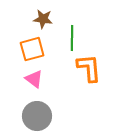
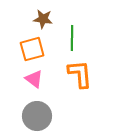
orange L-shape: moved 9 px left, 6 px down
